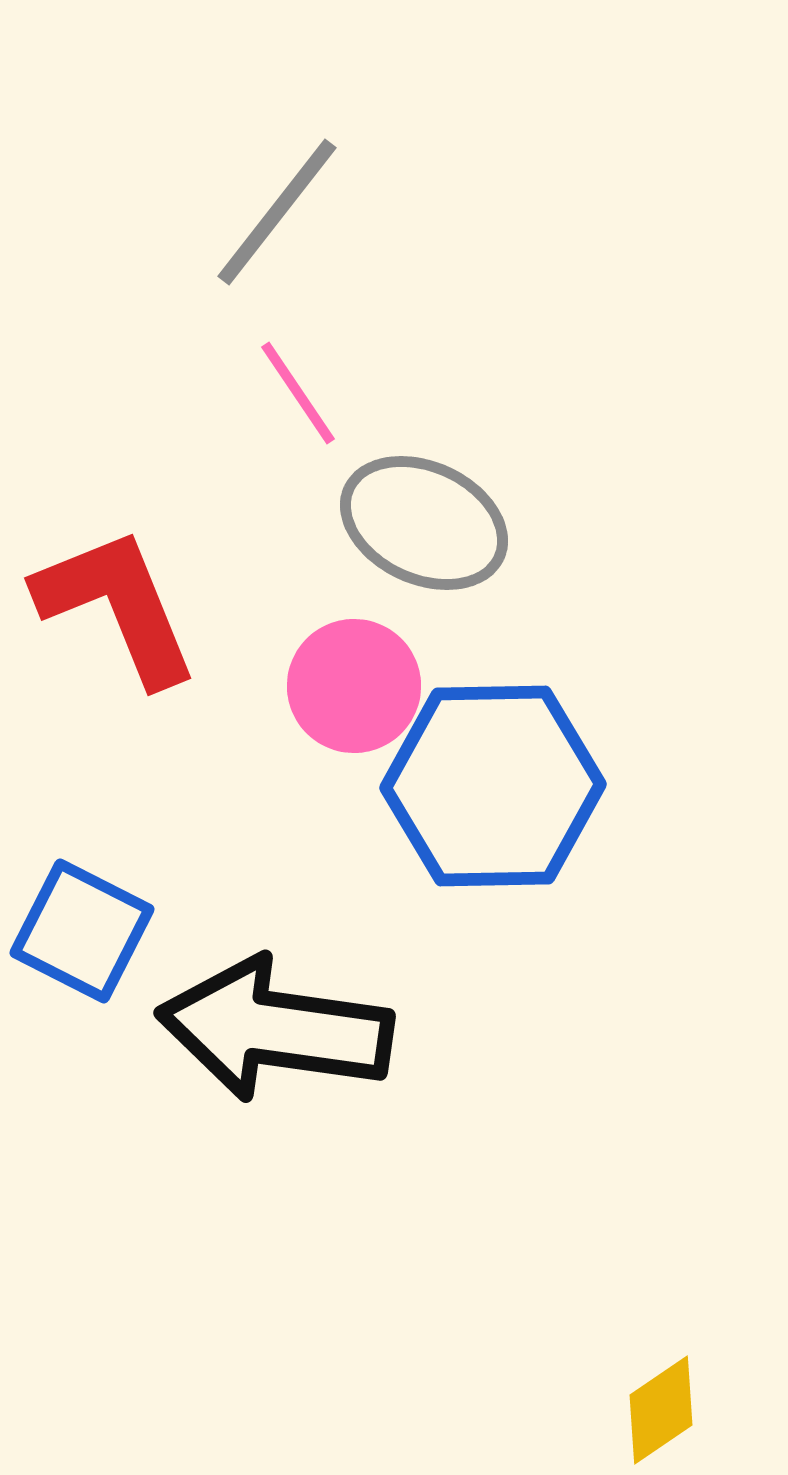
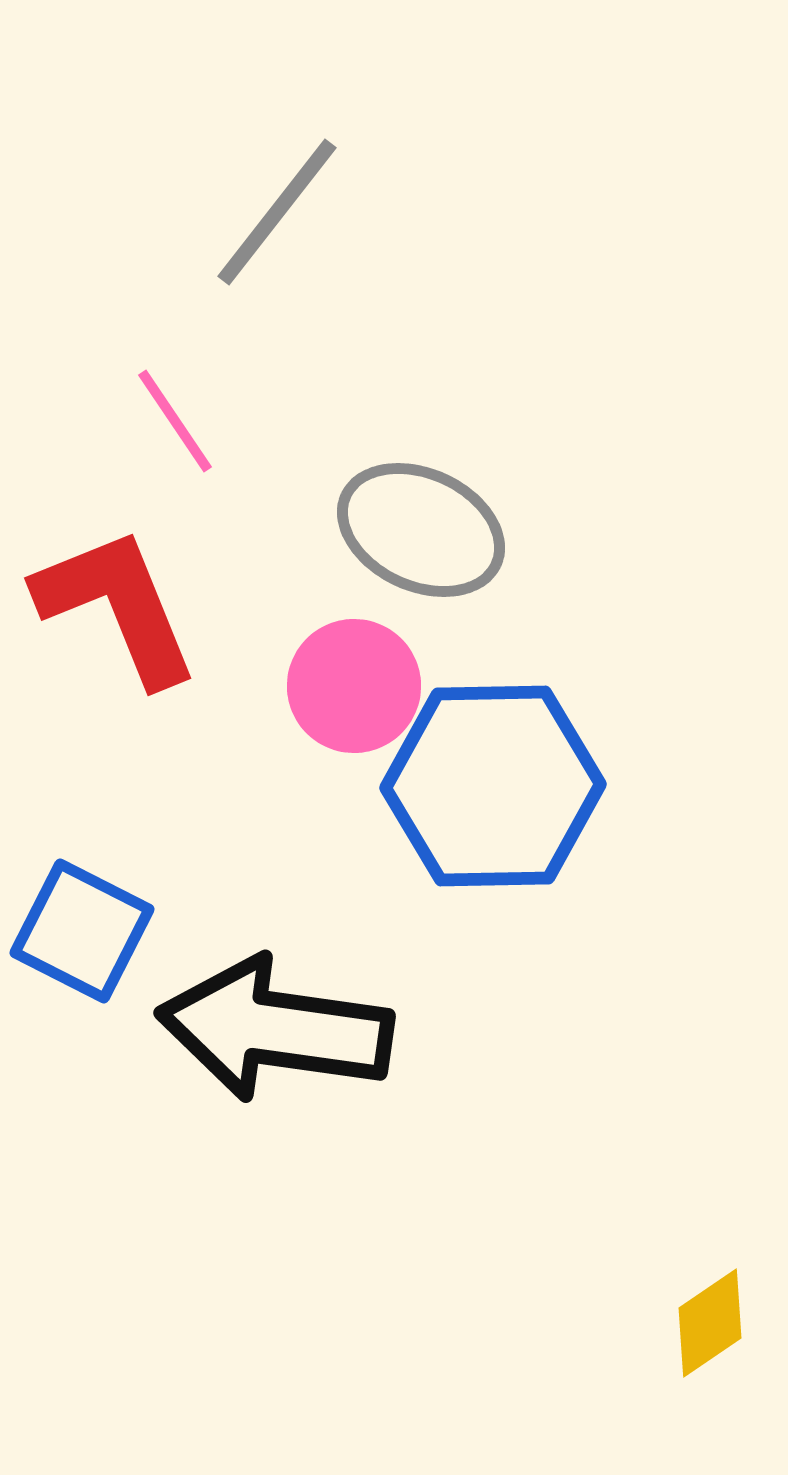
pink line: moved 123 px left, 28 px down
gray ellipse: moved 3 px left, 7 px down
yellow diamond: moved 49 px right, 87 px up
